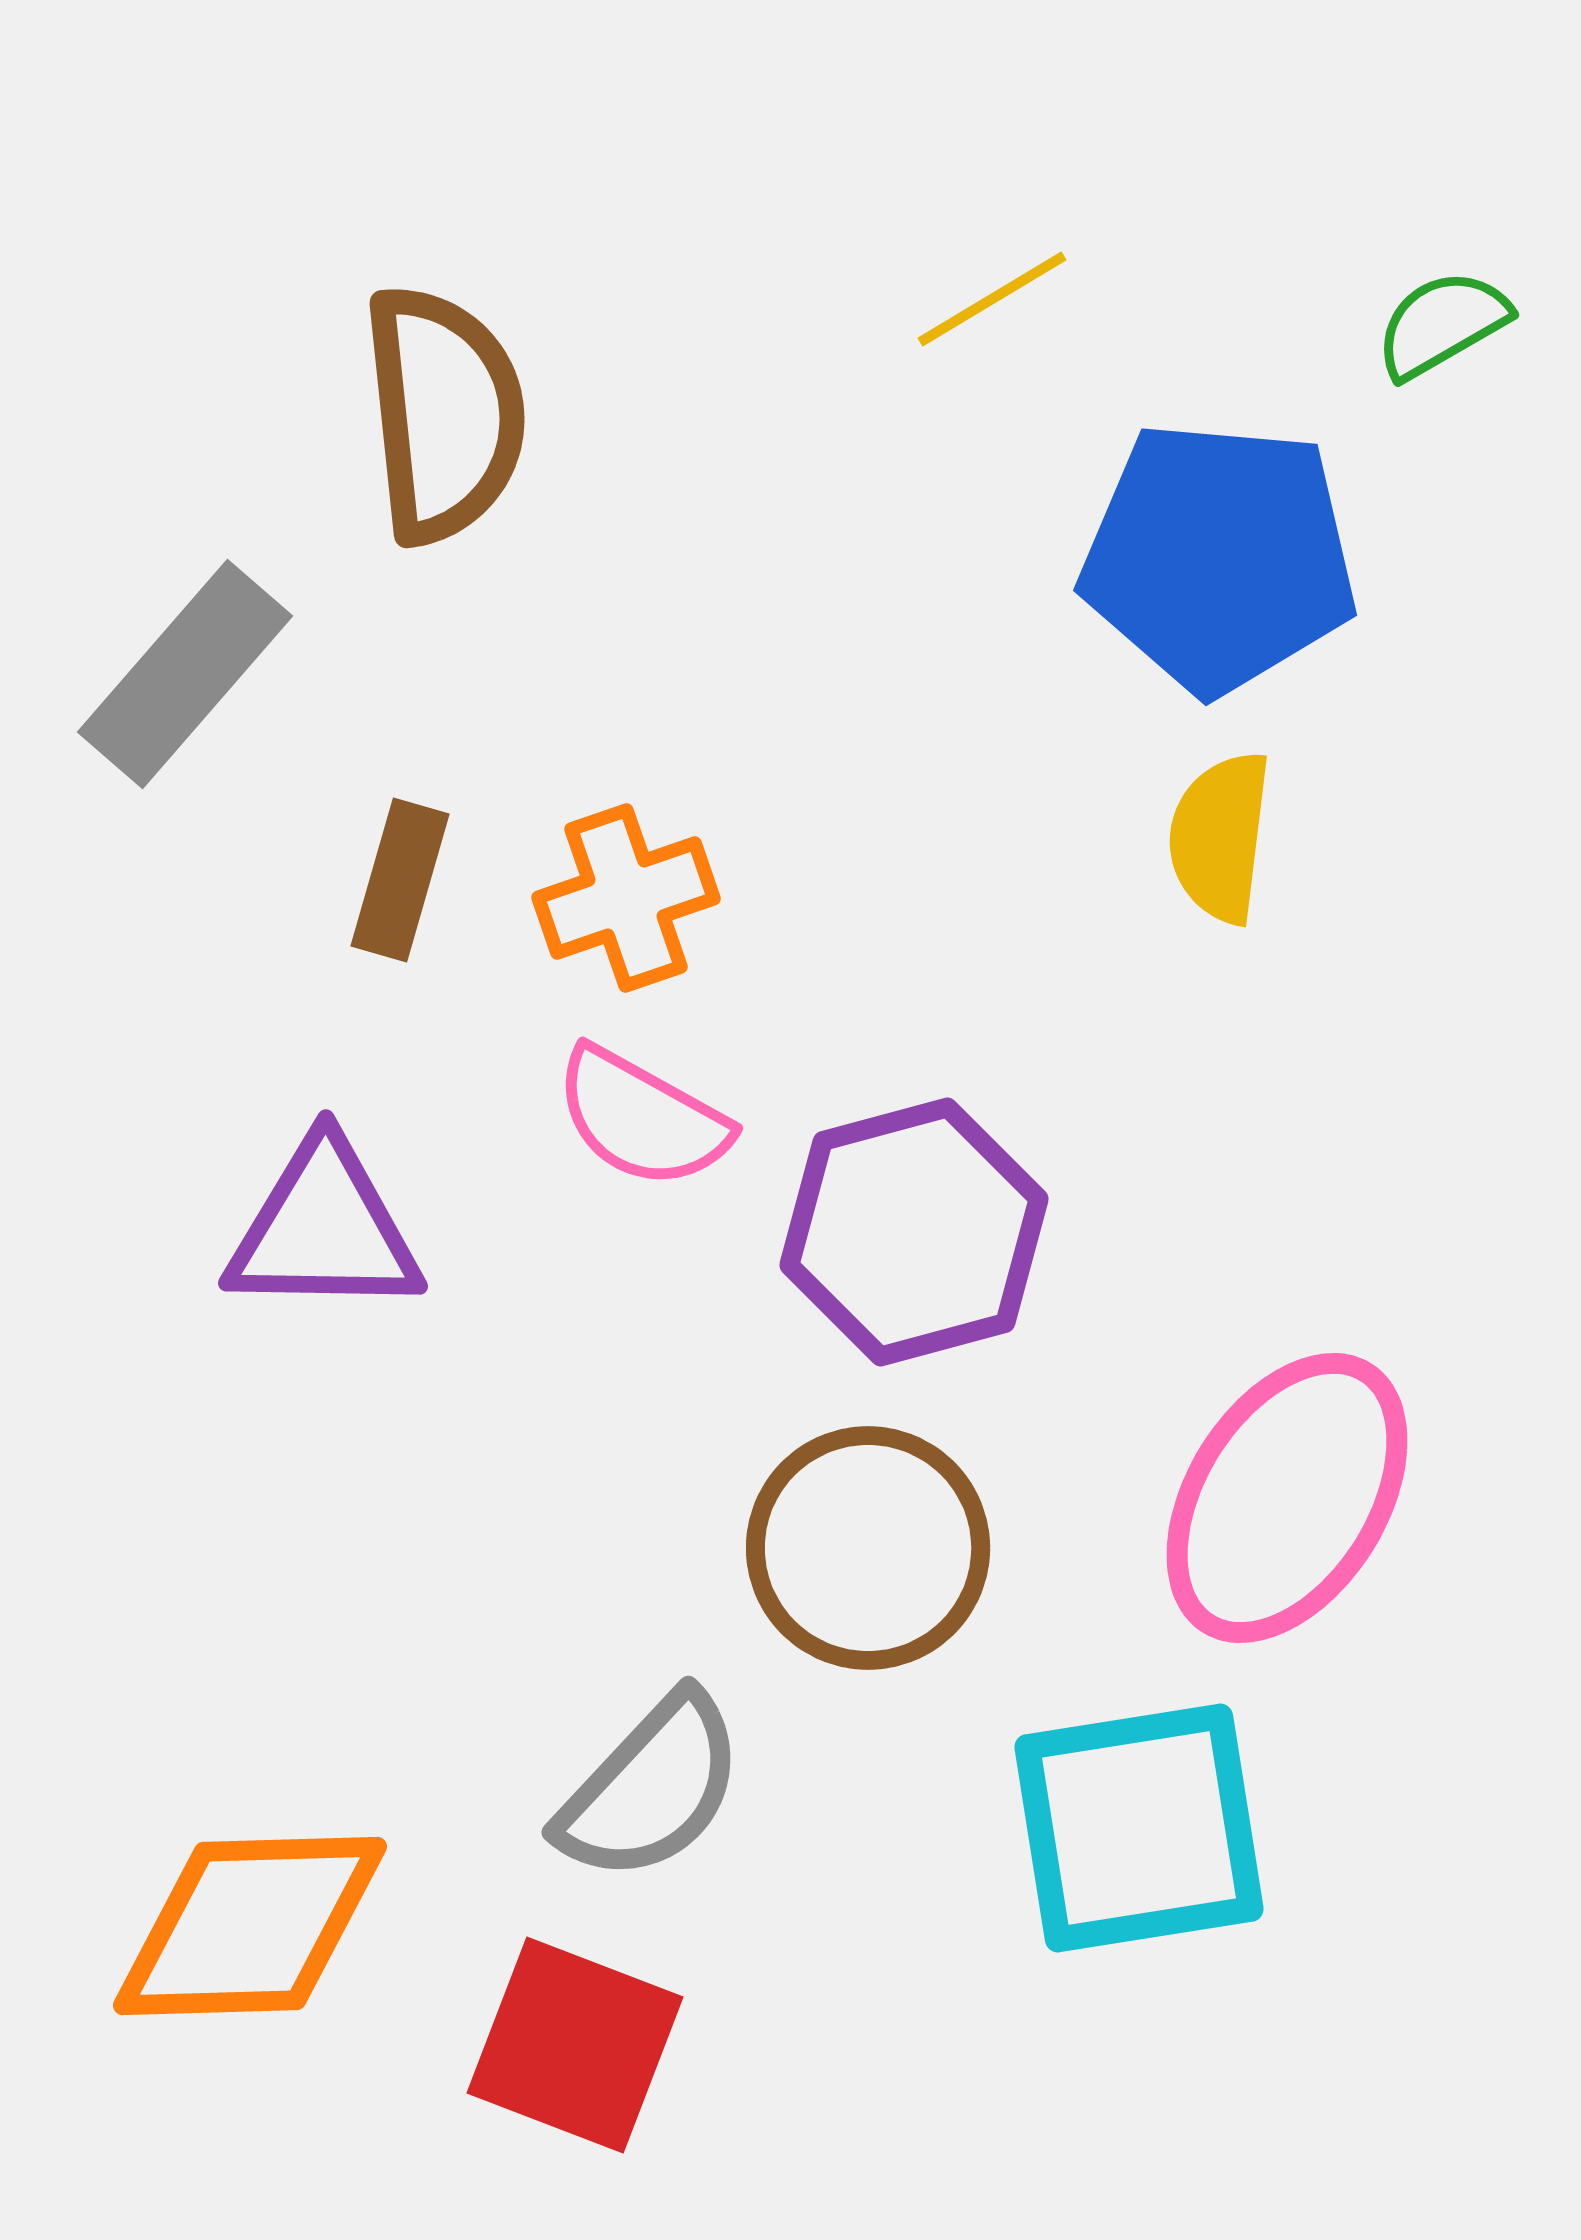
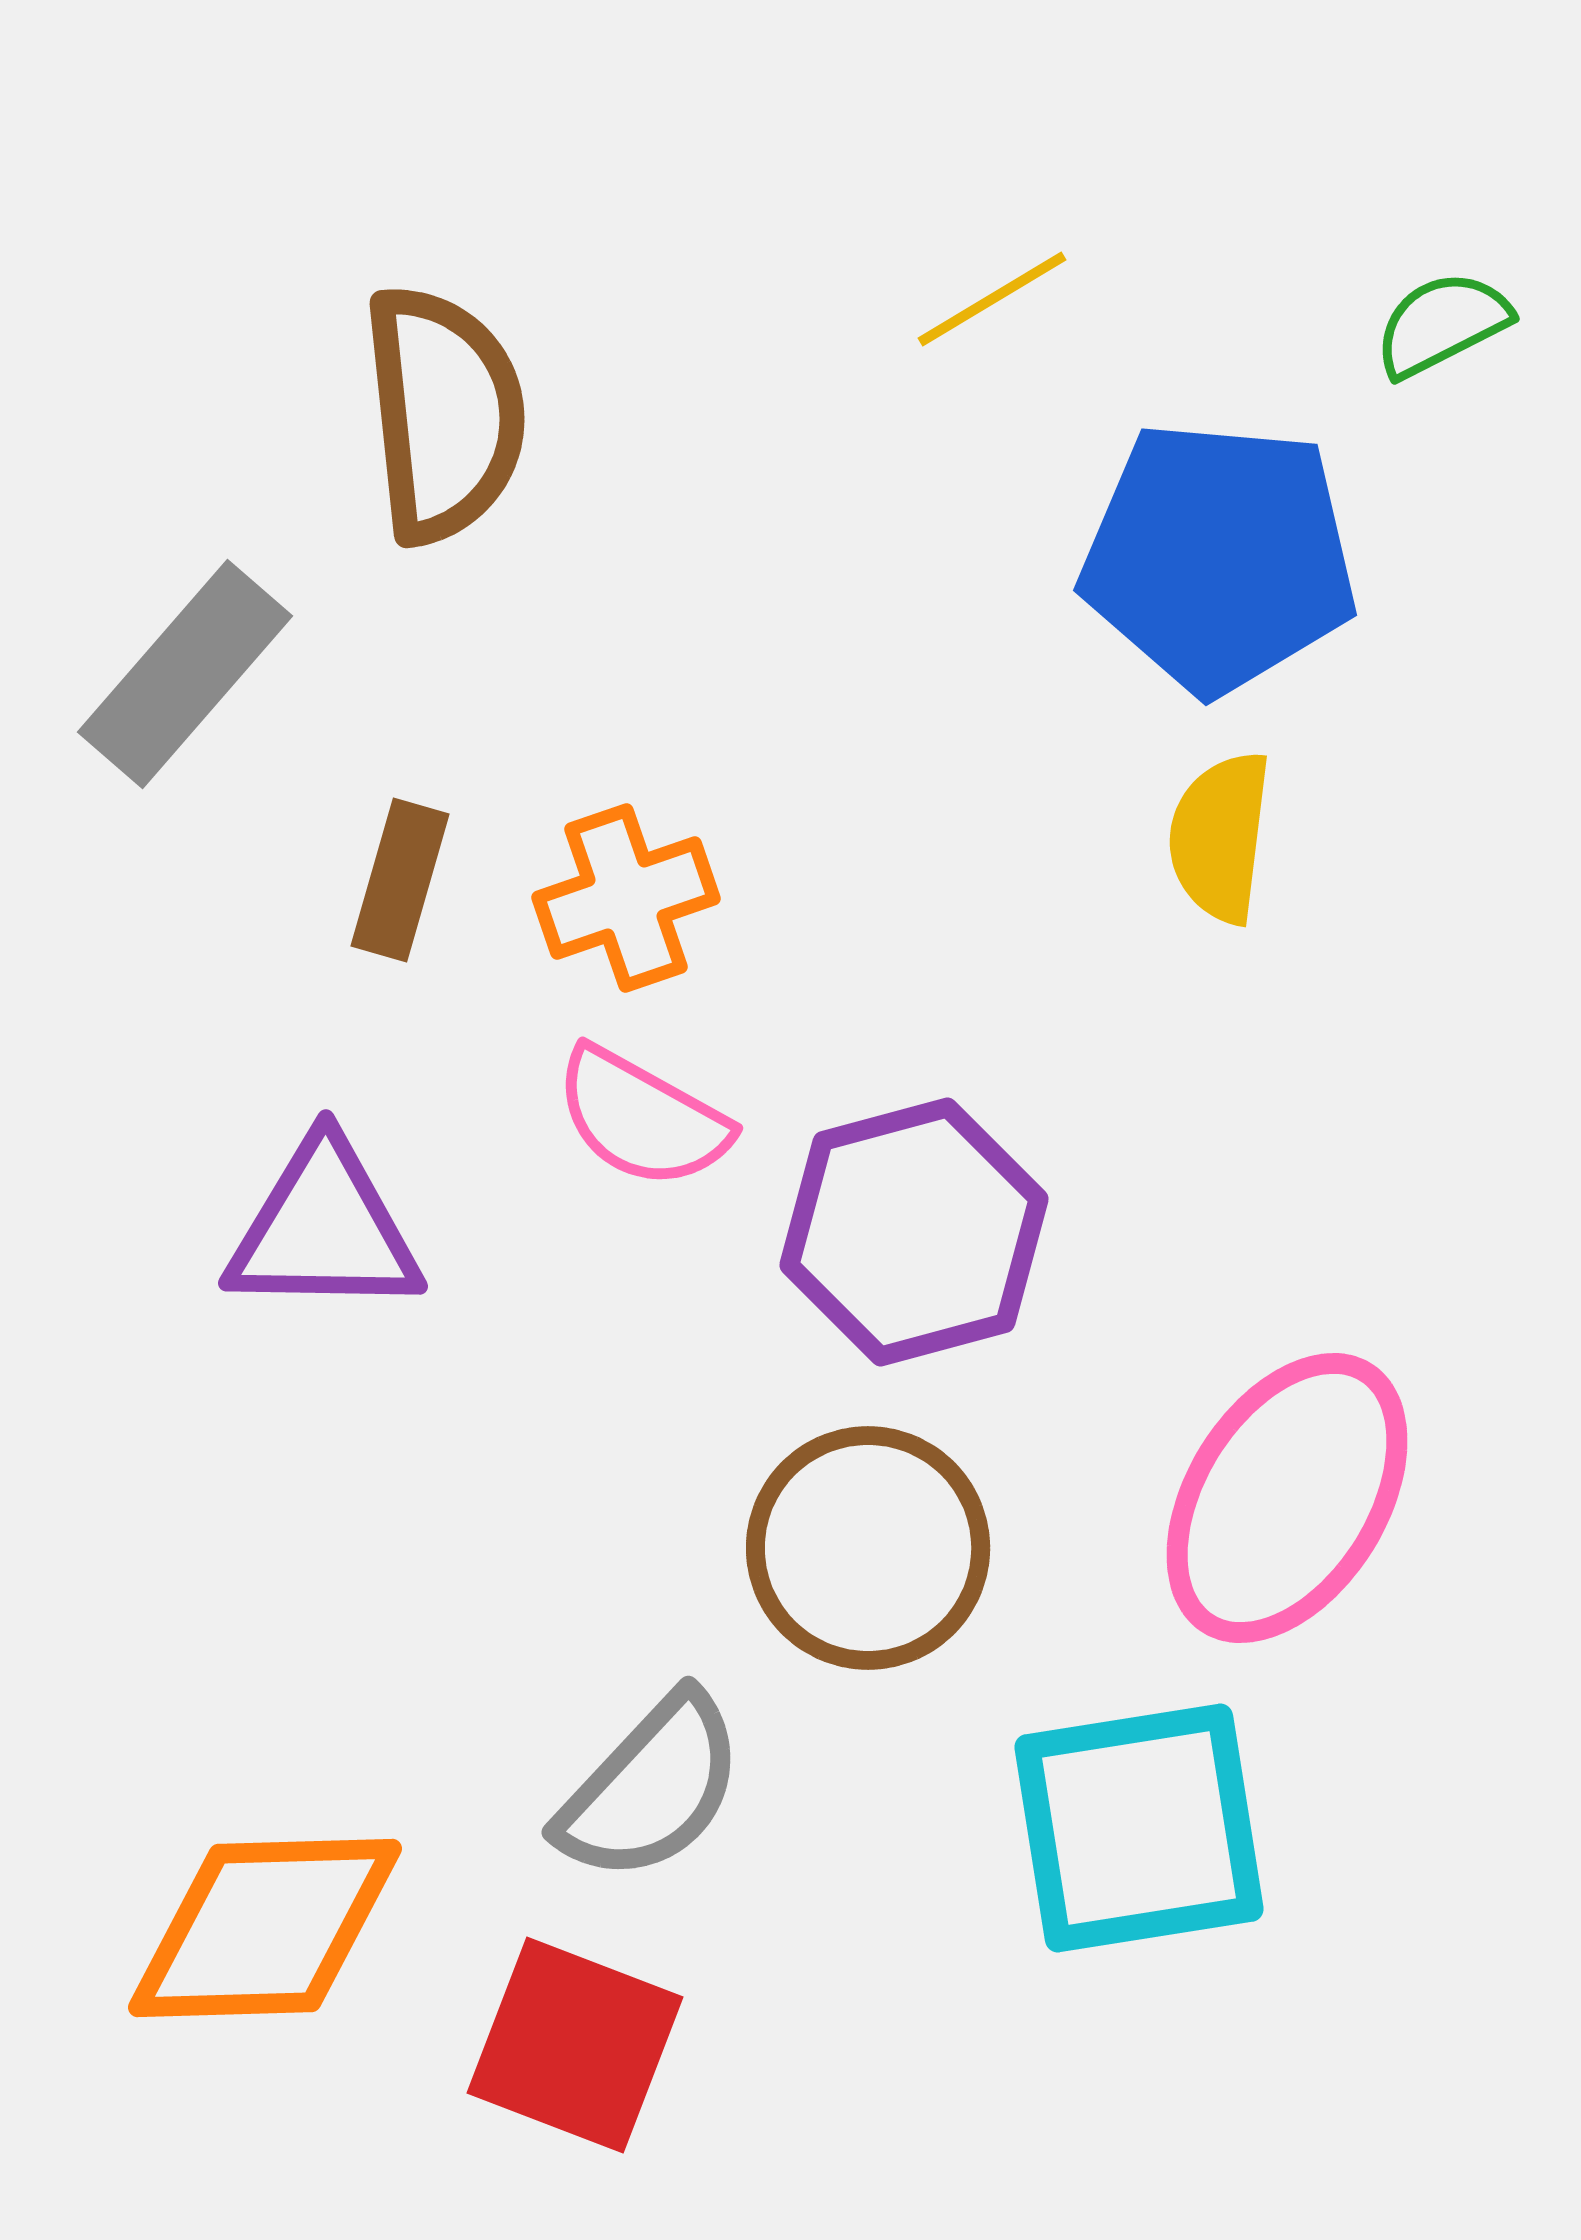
green semicircle: rotated 3 degrees clockwise
orange diamond: moved 15 px right, 2 px down
